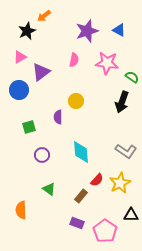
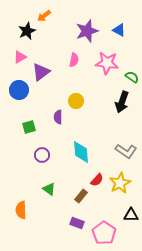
pink pentagon: moved 1 px left, 2 px down
